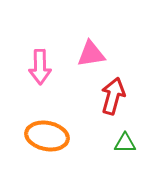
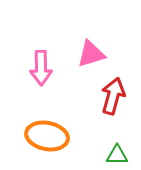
pink triangle: rotated 8 degrees counterclockwise
pink arrow: moved 1 px right, 1 px down
green triangle: moved 8 px left, 12 px down
